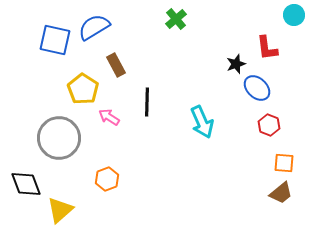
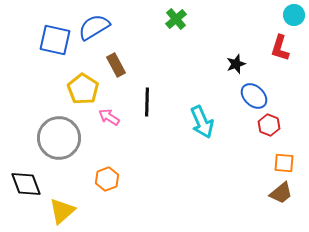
red L-shape: moved 13 px right; rotated 24 degrees clockwise
blue ellipse: moved 3 px left, 8 px down
yellow triangle: moved 2 px right, 1 px down
